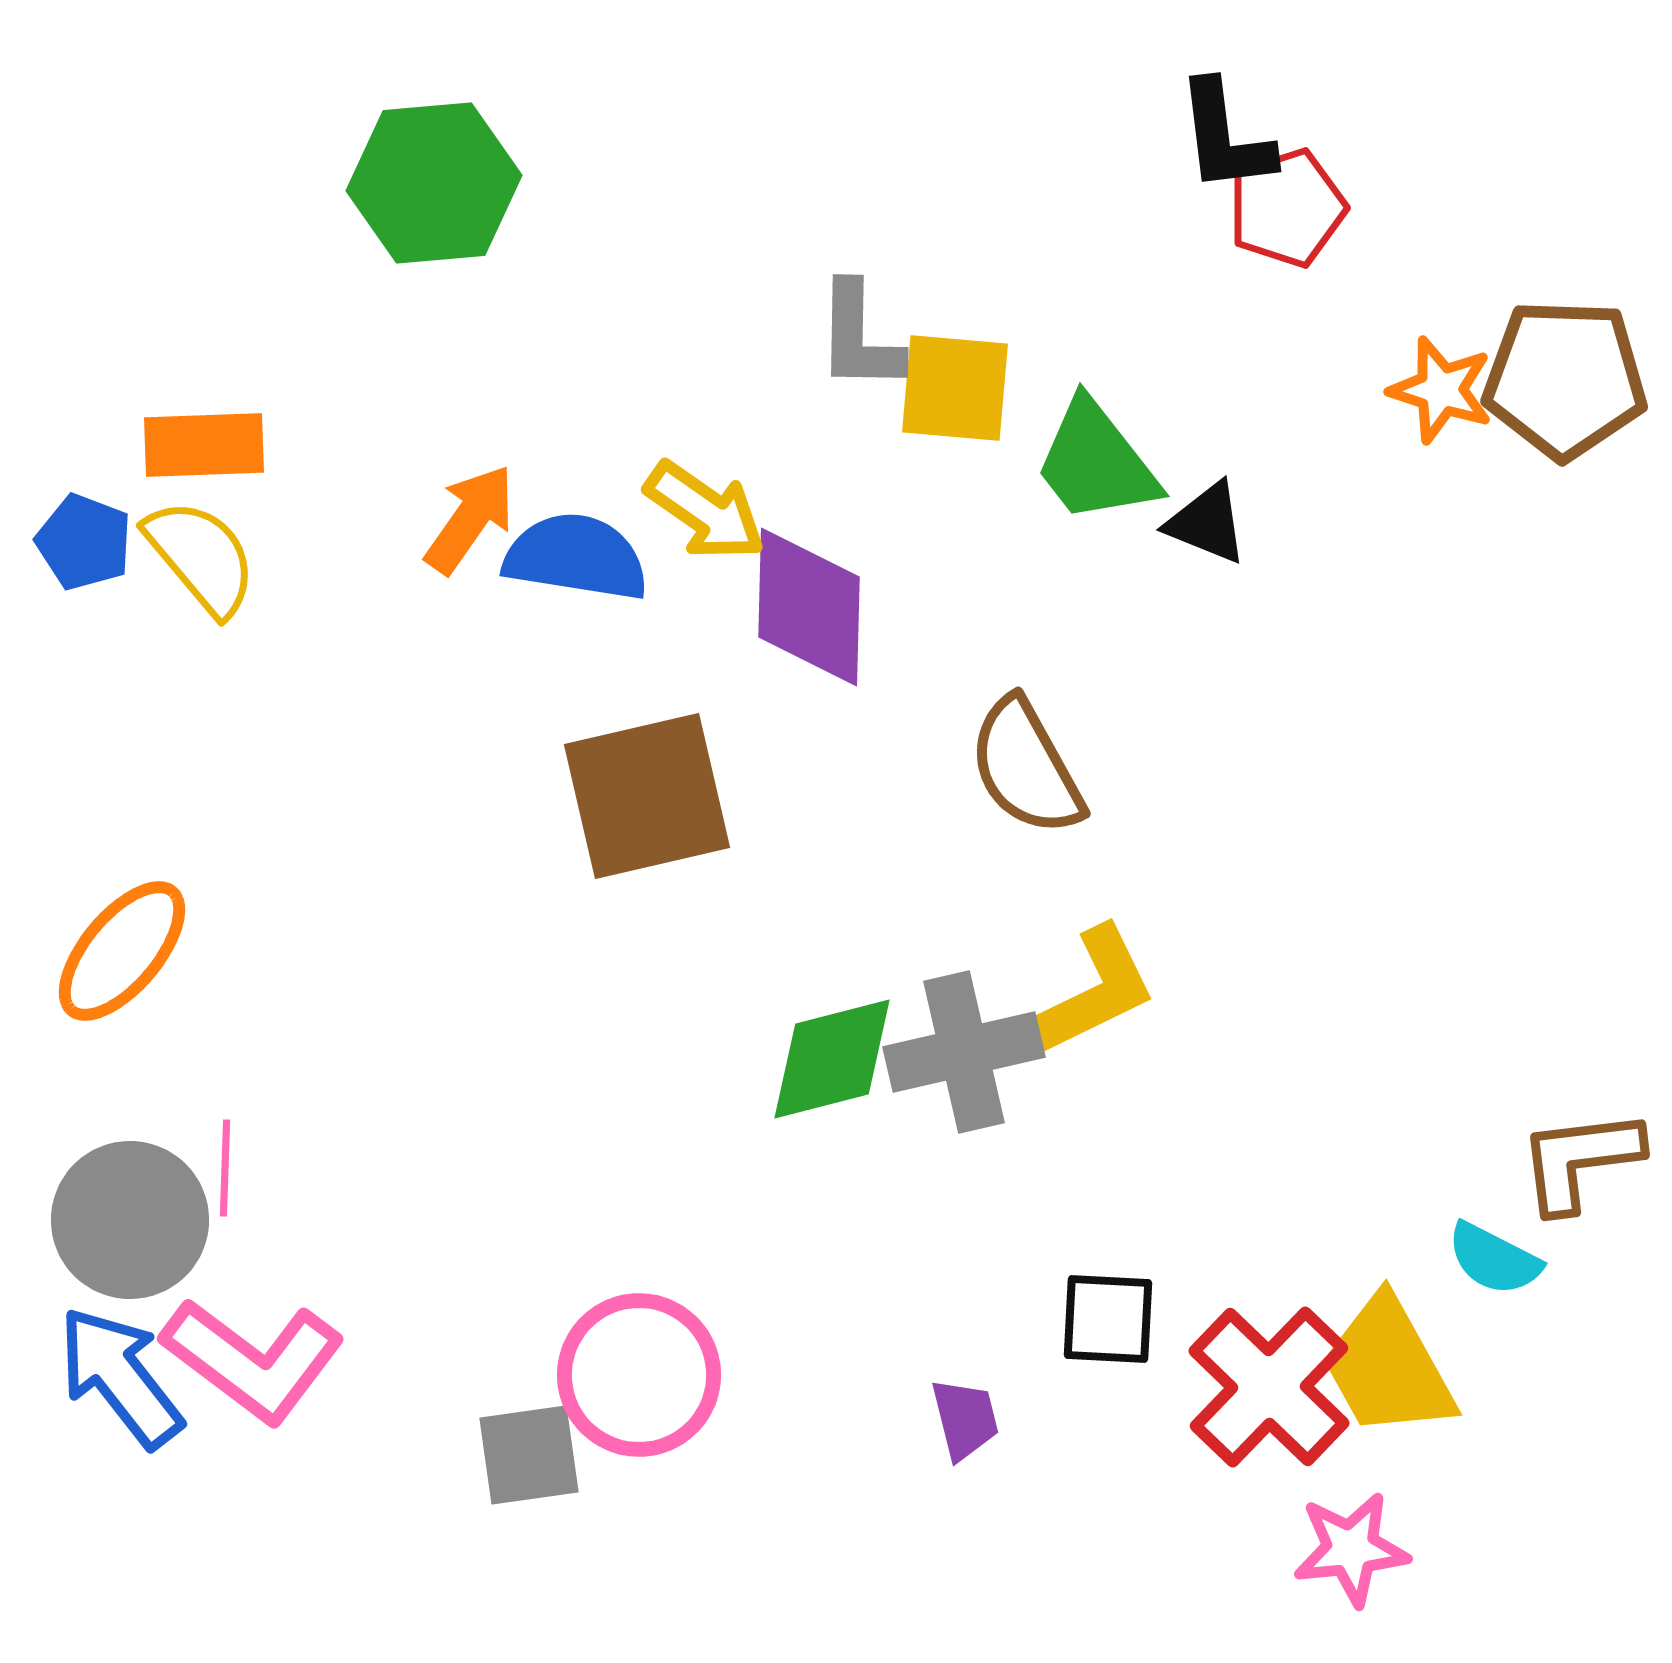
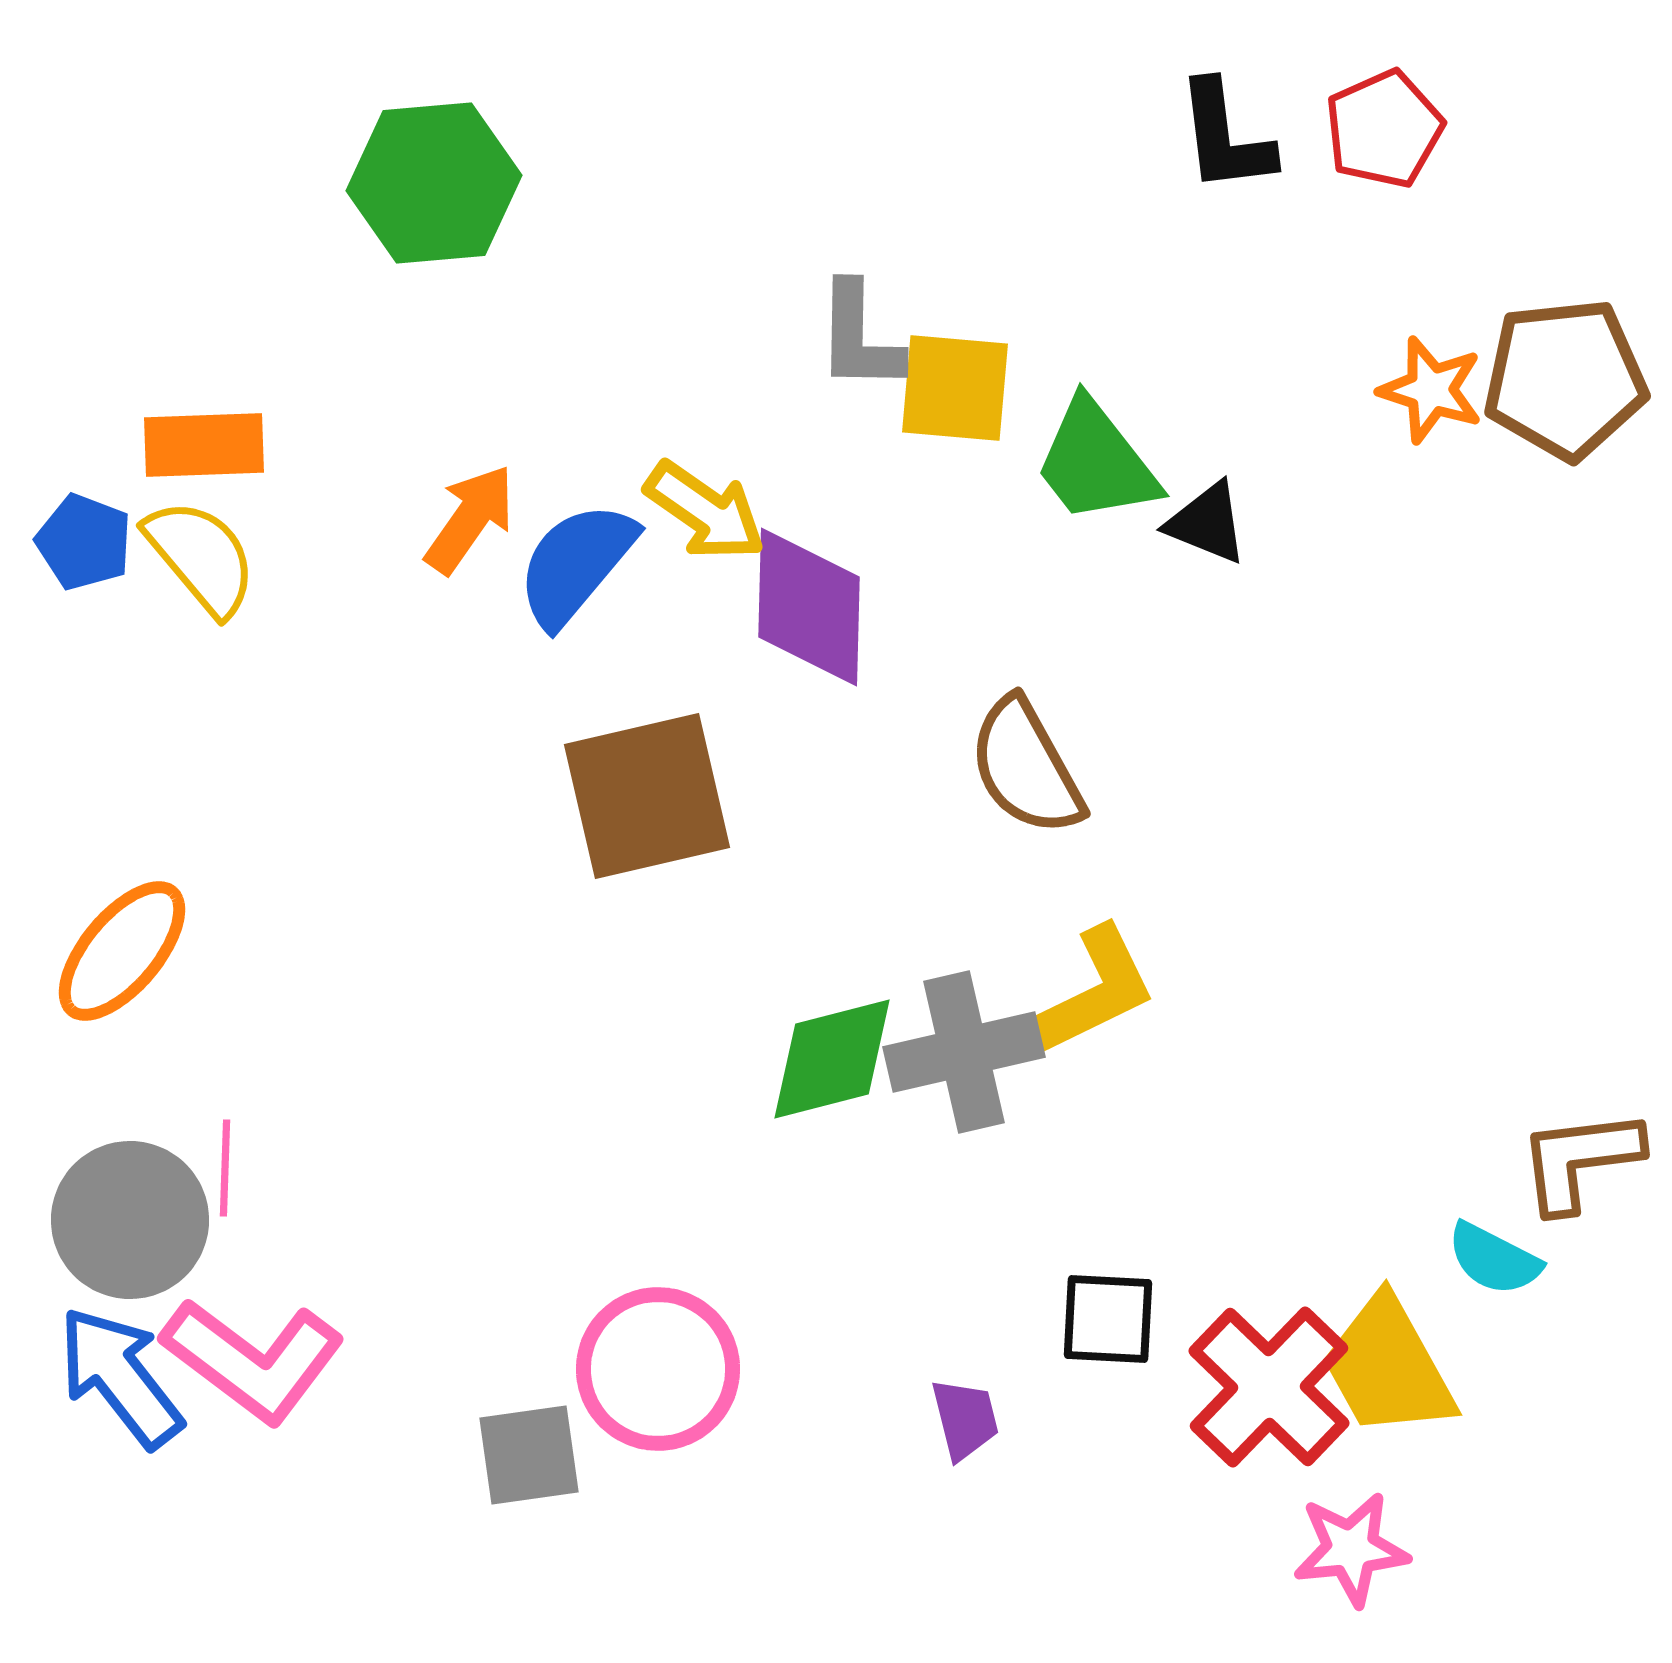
red pentagon: moved 97 px right, 79 px up; rotated 6 degrees counterclockwise
brown pentagon: rotated 8 degrees counterclockwise
orange star: moved 10 px left
blue semicircle: moved 7 px down; rotated 59 degrees counterclockwise
pink circle: moved 19 px right, 6 px up
